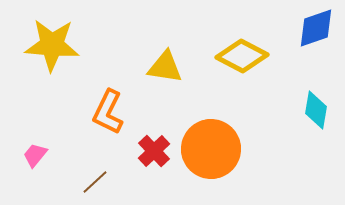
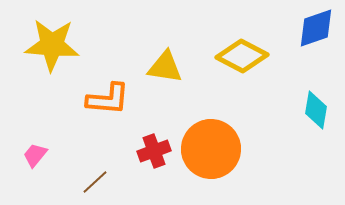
orange L-shape: moved 13 px up; rotated 111 degrees counterclockwise
red cross: rotated 24 degrees clockwise
